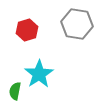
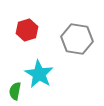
gray hexagon: moved 15 px down
cyan star: rotated 8 degrees counterclockwise
